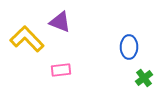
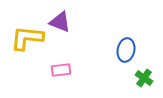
yellow L-shape: moved 1 px up; rotated 40 degrees counterclockwise
blue ellipse: moved 3 px left, 3 px down; rotated 10 degrees clockwise
green cross: rotated 18 degrees counterclockwise
